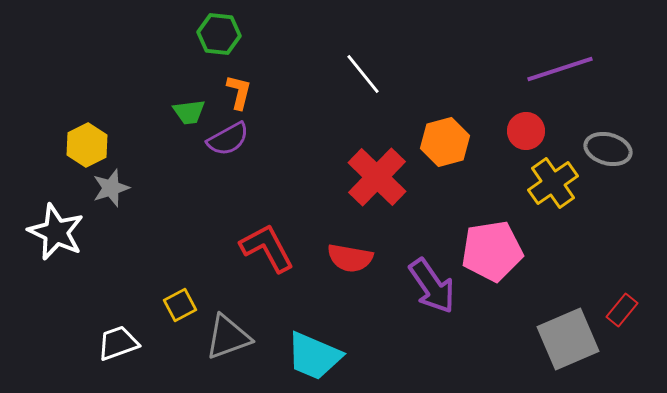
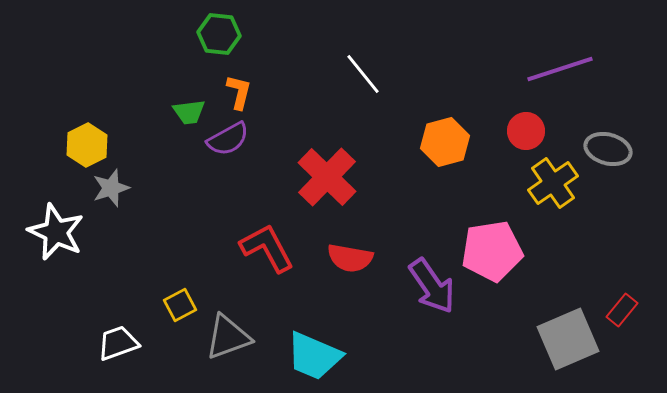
red cross: moved 50 px left
